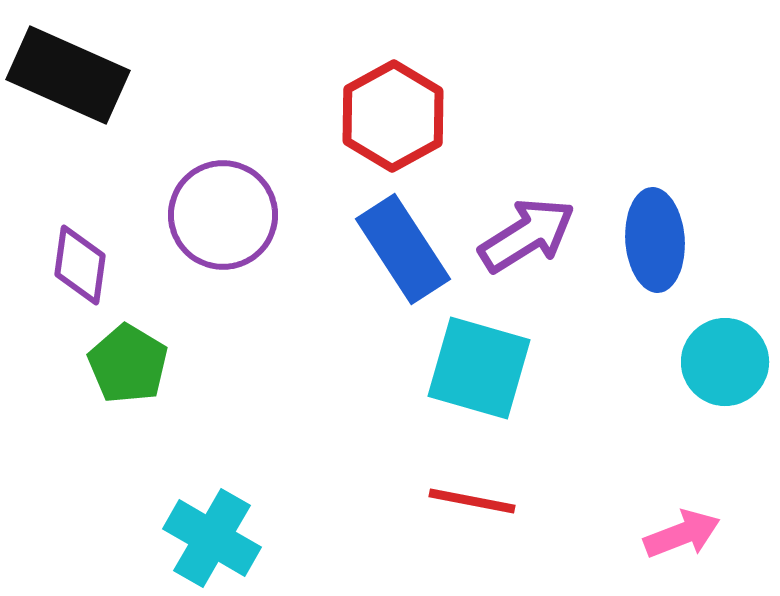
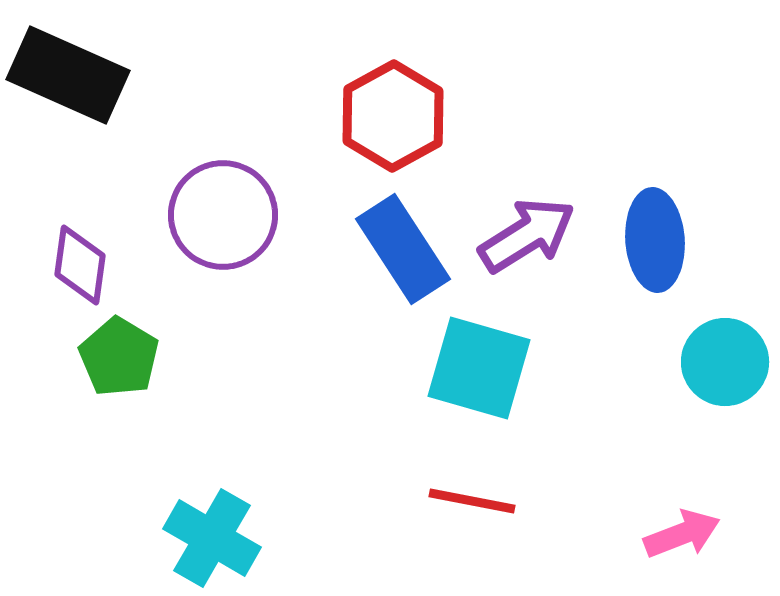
green pentagon: moved 9 px left, 7 px up
